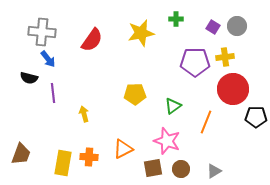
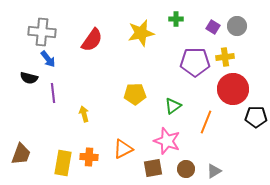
brown circle: moved 5 px right
